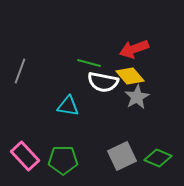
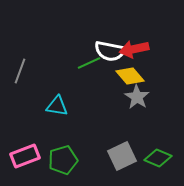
red arrow: rotated 8 degrees clockwise
green line: rotated 40 degrees counterclockwise
white semicircle: moved 7 px right, 31 px up
gray star: rotated 10 degrees counterclockwise
cyan triangle: moved 11 px left
pink rectangle: rotated 68 degrees counterclockwise
green pentagon: rotated 16 degrees counterclockwise
